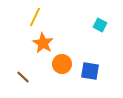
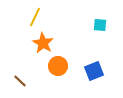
cyan square: rotated 24 degrees counterclockwise
orange circle: moved 4 px left, 2 px down
blue square: moved 4 px right; rotated 30 degrees counterclockwise
brown line: moved 3 px left, 4 px down
